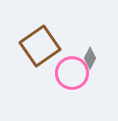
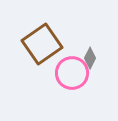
brown square: moved 2 px right, 2 px up
